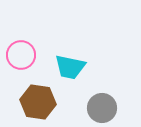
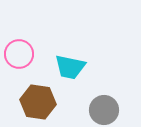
pink circle: moved 2 px left, 1 px up
gray circle: moved 2 px right, 2 px down
